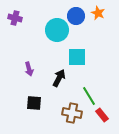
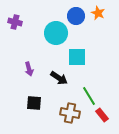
purple cross: moved 4 px down
cyan circle: moved 1 px left, 3 px down
black arrow: rotated 96 degrees clockwise
brown cross: moved 2 px left
